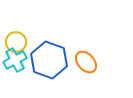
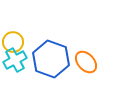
yellow circle: moved 3 px left
blue hexagon: moved 2 px right, 1 px up
